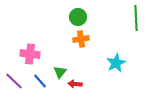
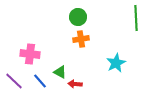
green triangle: rotated 40 degrees counterclockwise
